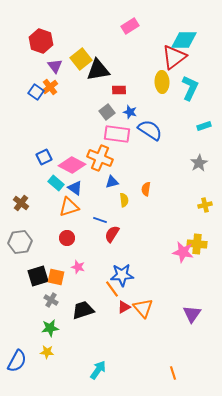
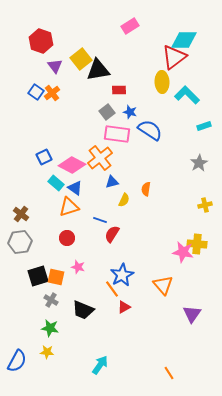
orange cross at (50, 87): moved 2 px right, 6 px down
cyan L-shape at (190, 88): moved 3 px left, 7 px down; rotated 70 degrees counterclockwise
orange cross at (100, 158): rotated 30 degrees clockwise
yellow semicircle at (124, 200): rotated 32 degrees clockwise
brown cross at (21, 203): moved 11 px down
blue star at (122, 275): rotated 25 degrees counterclockwise
orange triangle at (143, 308): moved 20 px right, 23 px up
black trapezoid at (83, 310): rotated 140 degrees counterclockwise
green star at (50, 328): rotated 18 degrees clockwise
cyan arrow at (98, 370): moved 2 px right, 5 px up
orange line at (173, 373): moved 4 px left; rotated 16 degrees counterclockwise
